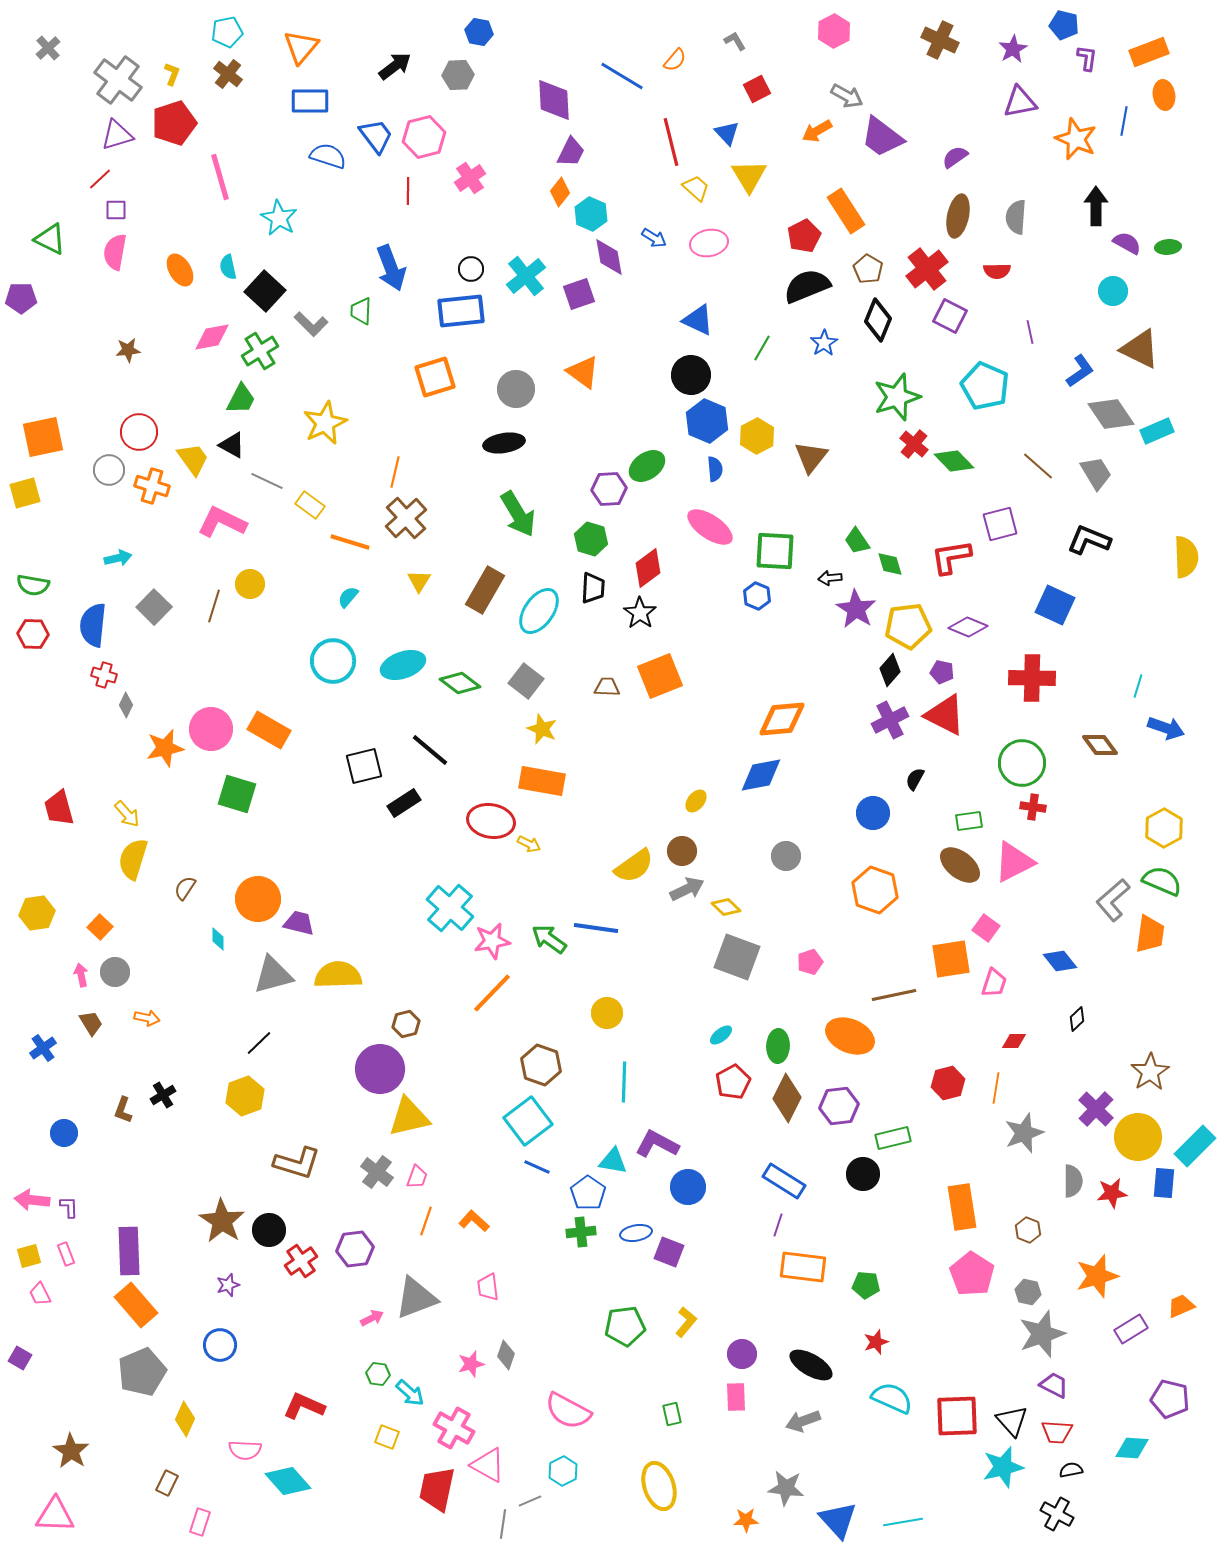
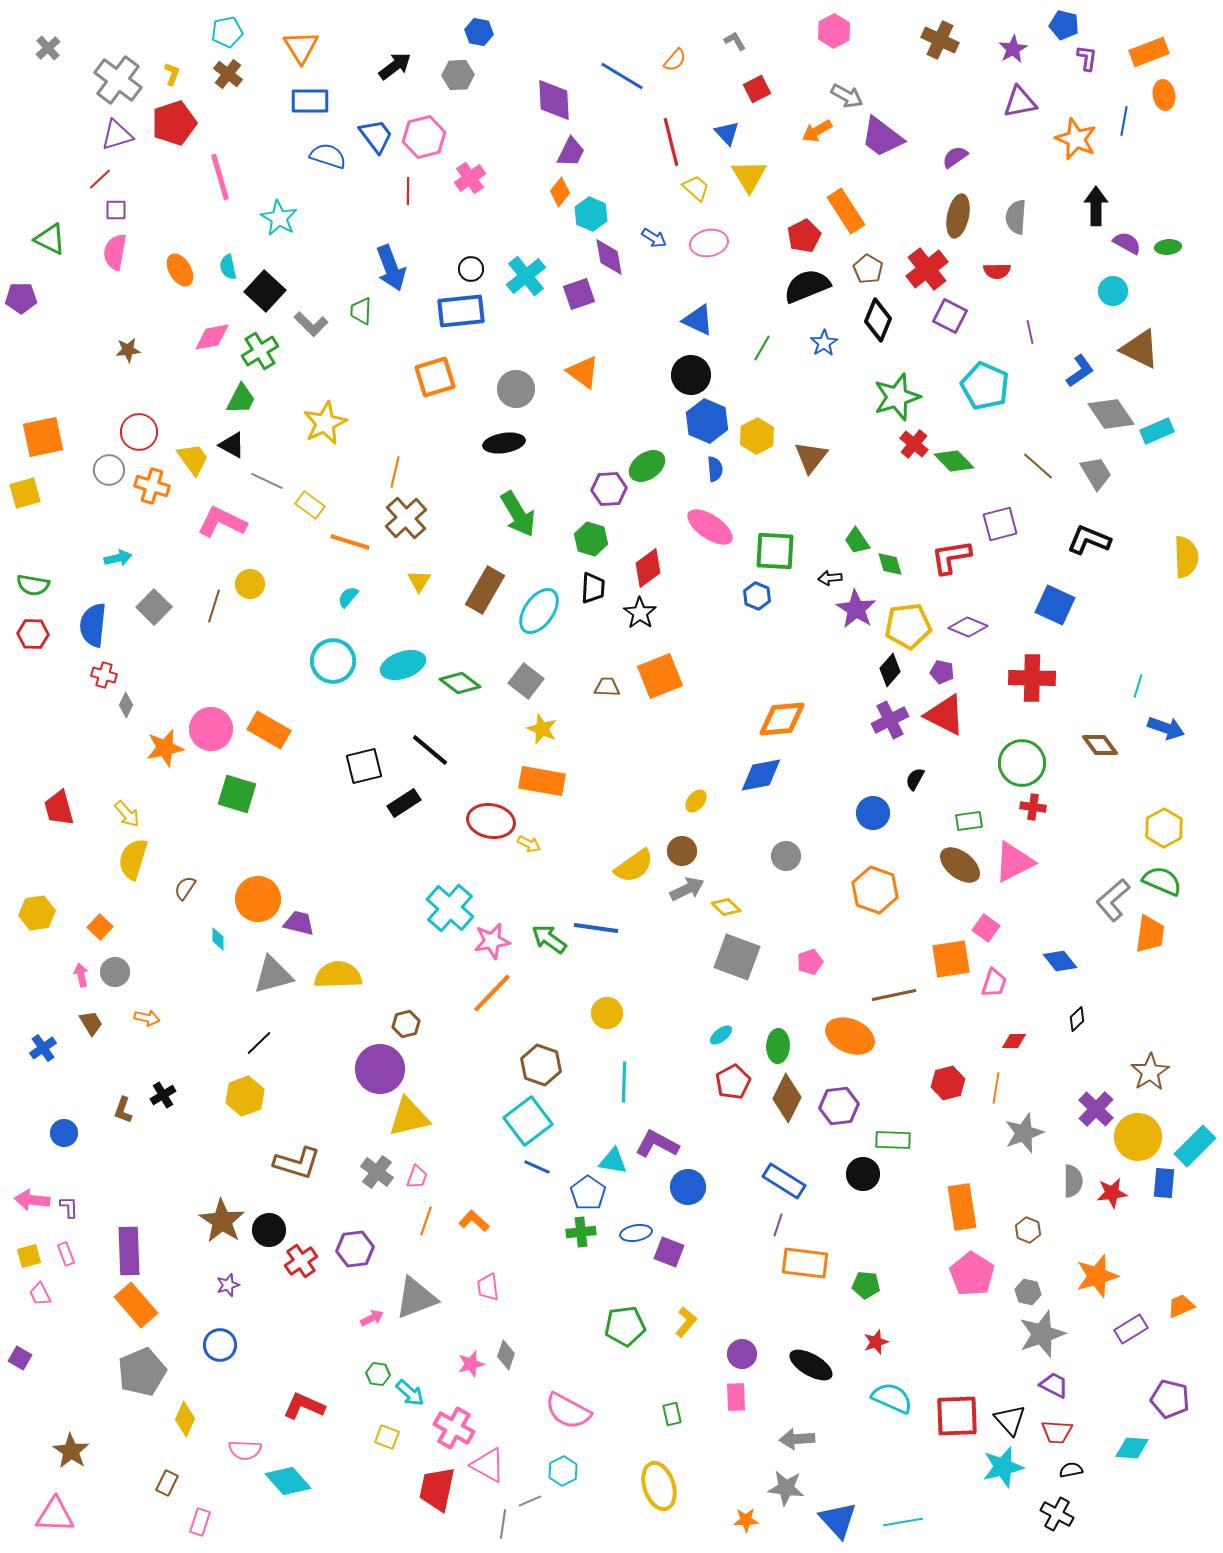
orange triangle at (301, 47): rotated 12 degrees counterclockwise
green rectangle at (893, 1138): moved 2 px down; rotated 16 degrees clockwise
orange rectangle at (803, 1267): moved 2 px right, 4 px up
gray arrow at (803, 1421): moved 6 px left, 18 px down; rotated 16 degrees clockwise
black triangle at (1012, 1421): moved 2 px left, 1 px up
